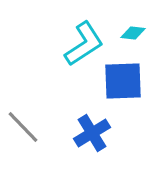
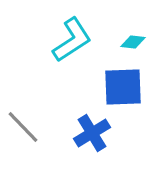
cyan diamond: moved 9 px down
cyan L-shape: moved 12 px left, 4 px up
blue square: moved 6 px down
